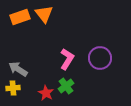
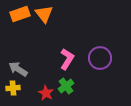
orange rectangle: moved 3 px up
